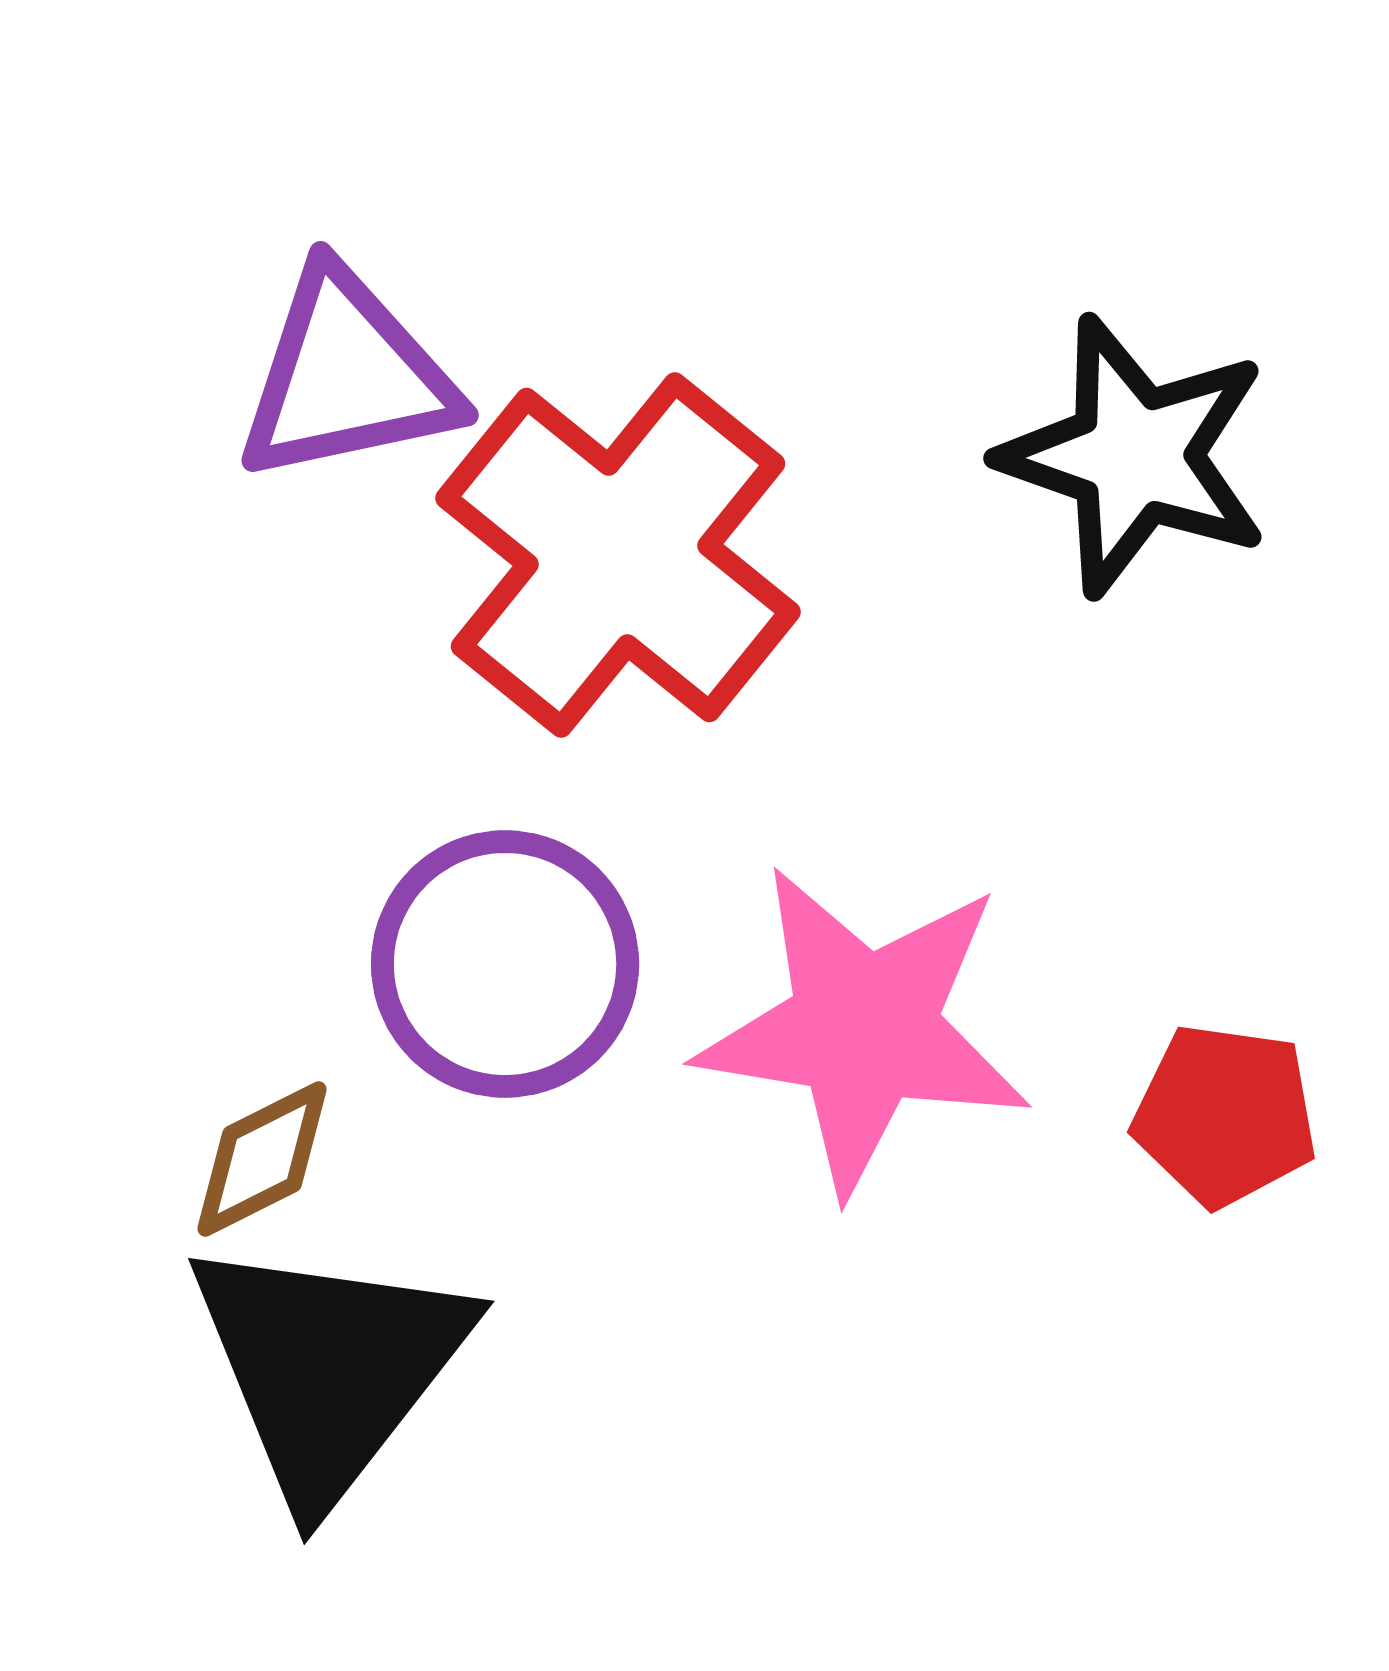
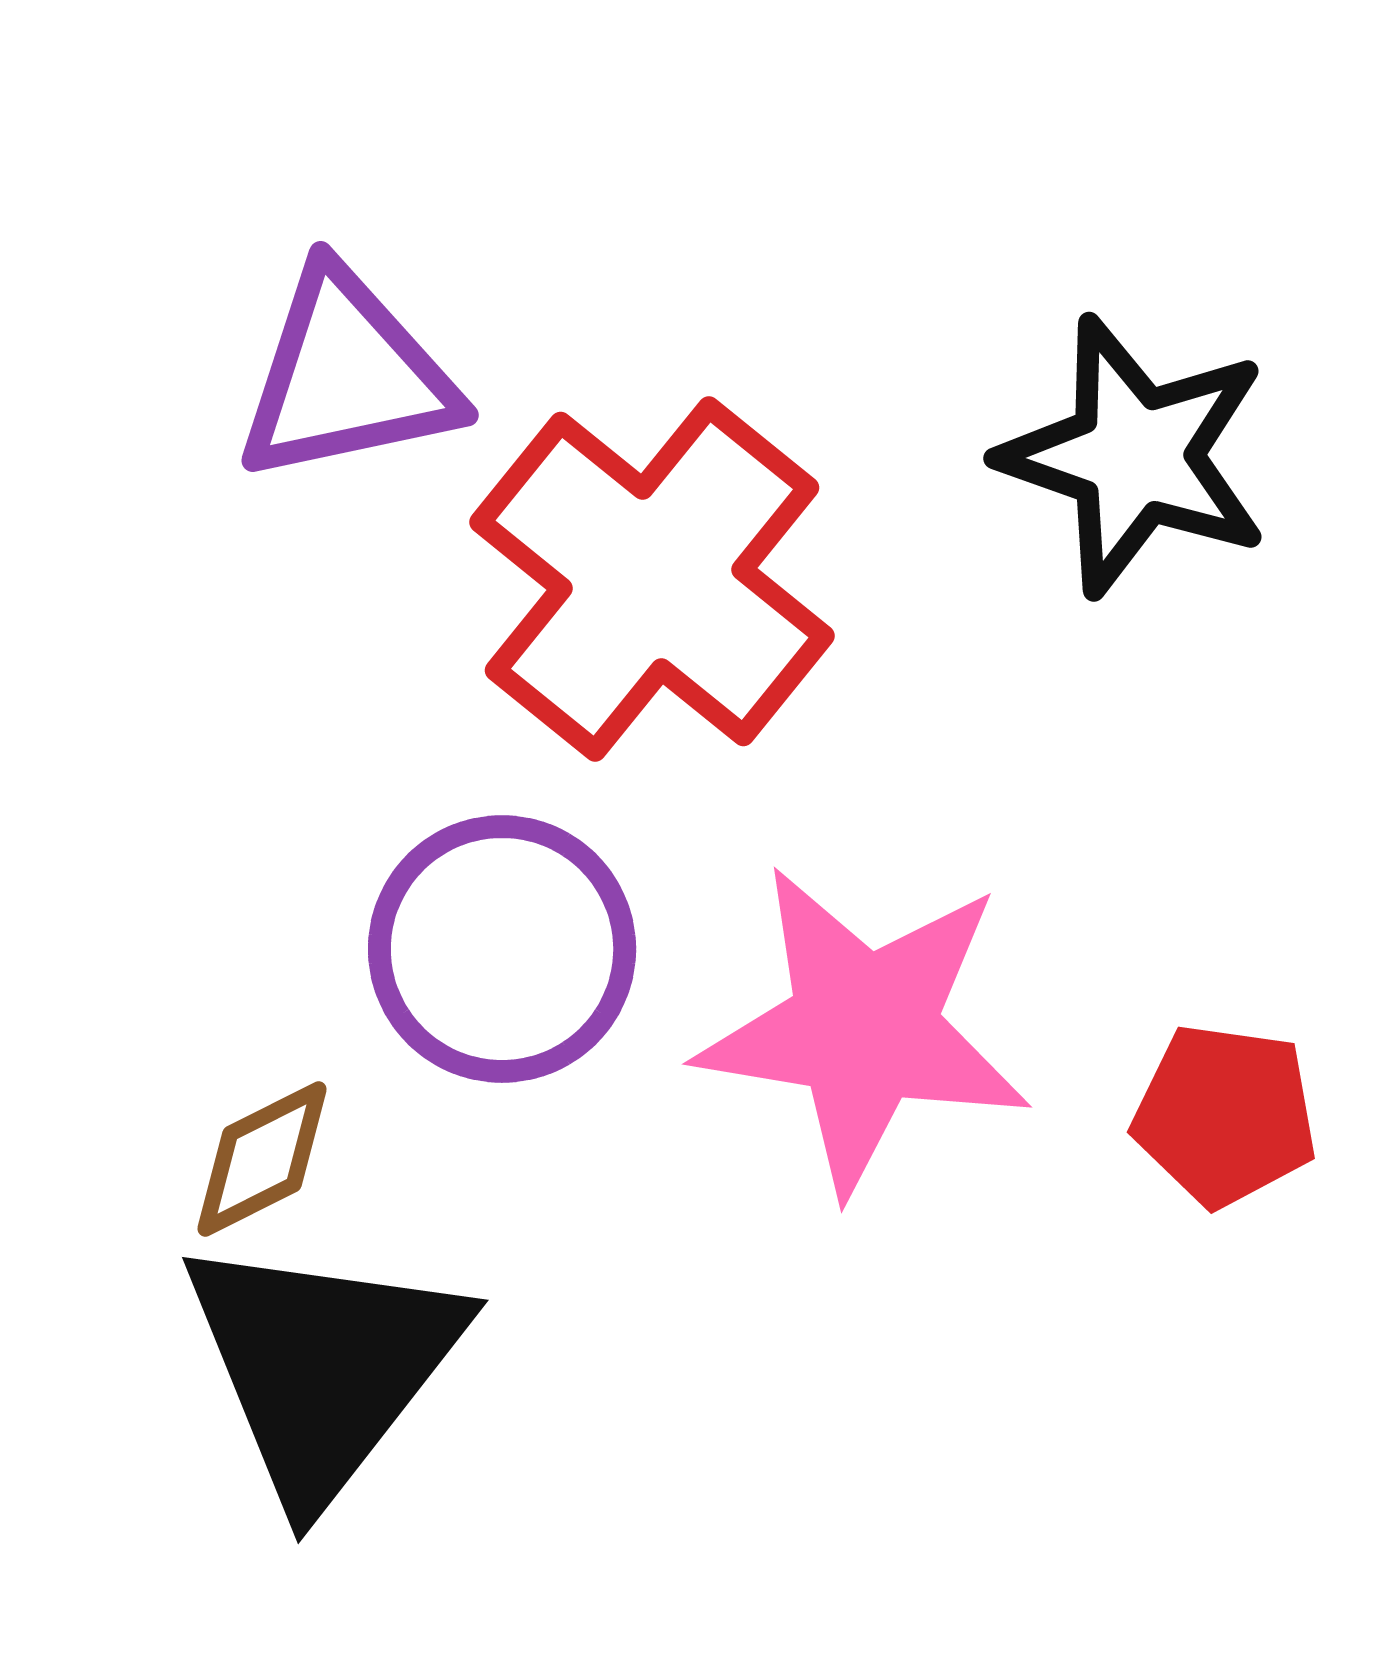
red cross: moved 34 px right, 24 px down
purple circle: moved 3 px left, 15 px up
black triangle: moved 6 px left, 1 px up
